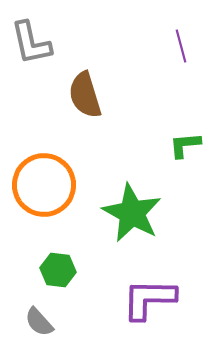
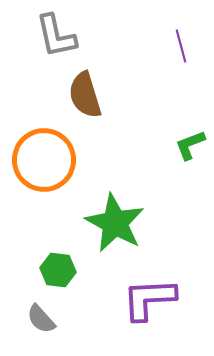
gray L-shape: moved 25 px right, 7 px up
green L-shape: moved 5 px right; rotated 16 degrees counterclockwise
orange circle: moved 25 px up
green star: moved 17 px left, 10 px down
purple L-shape: rotated 4 degrees counterclockwise
gray semicircle: moved 2 px right, 3 px up
